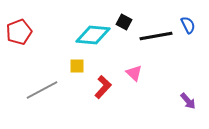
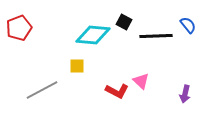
blue semicircle: rotated 12 degrees counterclockwise
red pentagon: moved 4 px up
black line: rotated 8 degrees clockwise
pink triangle: moved 7 px right, 8 px down
red L-shape: moved 14 px right, 4 px down; rotated 75 degrees clockwise
purple arrow: moved 3 px left, 7 px up; rotated 54 degrees clockwise
